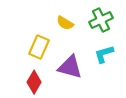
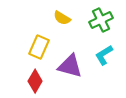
yellow semicircle: moved 3 px left, 5 px up
cyan L-shape: moved 1 px down; rotated 15 degrees counterclockwise
purple triangle: moved 1 px up
red diamond: moved 1 px right, 1 px up
